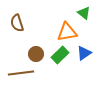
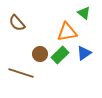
brown semicircle: rotated 24 degrees counterclockwise
brown circle: moved 4 px right
brown line: rotated 25 degrees clockwise
